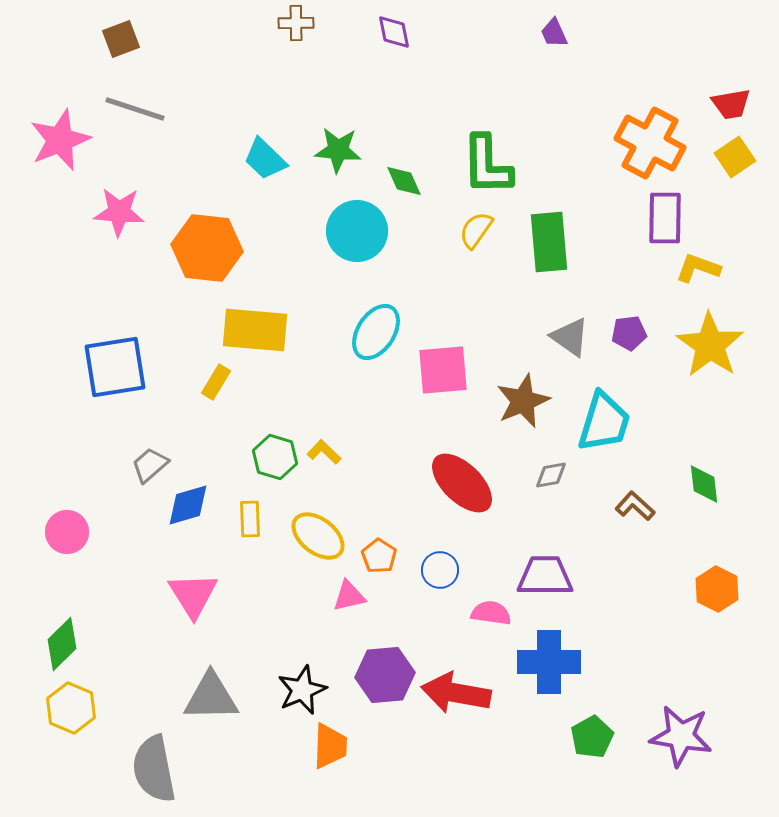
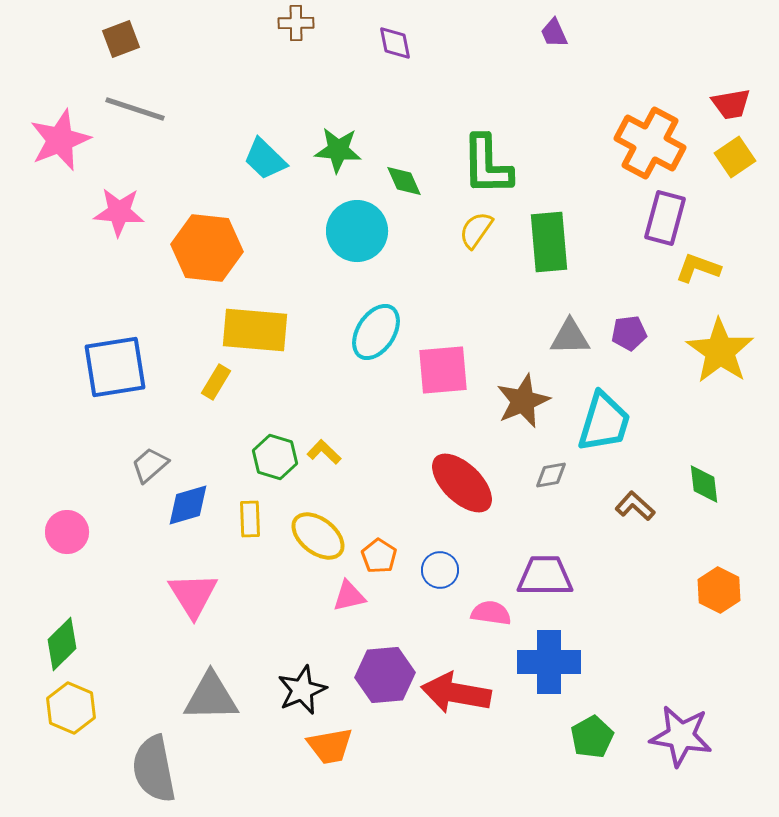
purple diamond at (394, 32): moved 1 px right, 11 px down
purple rectangle at (665, 218): rotated 14 degrees clockwise
gray triangle at (570, 337): rotated 36 degrees counterclockwise
yellow star at (710, 345): moved 10 px right, 6 px down
orange hexagon at (717, 589): moved 2 px right, 1 px down
orange trapezoid at (330, 746): rotated 78 degrees clockwise
